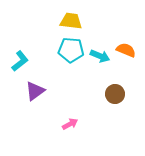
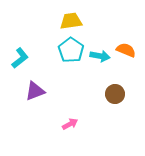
yellow trapezoid: rotated 15 degrees counterclockwise
cyan pentagon: rotated 30 degrees clockwise
cyan arrow: rotated 12 degrees counterclockwise
cyan L-shape: moved 3 px up
purple triangle: rotated 15 degrees clockwise
